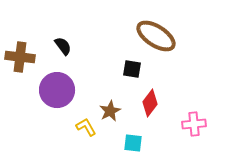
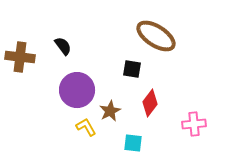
purple circle: moved 20 px right
